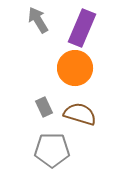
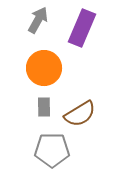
gray arrow: rotated 60 degrees clockwise
orange circle: moved 31 px left
gray rectangle: rotated 24 degrees clockwise
brown semicircle: rotated 132 degrees clockwise
